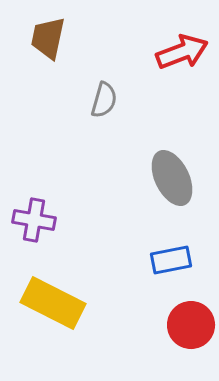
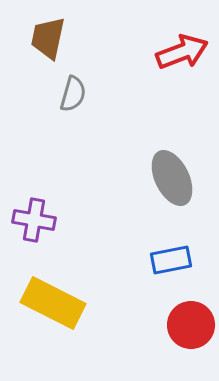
gray semicircle: moved 31 px left, 6 px up
